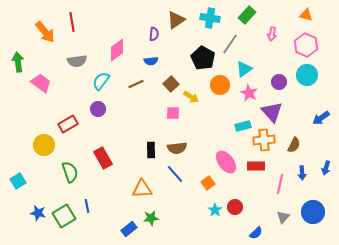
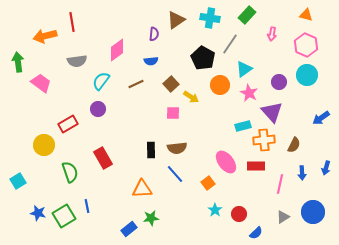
orange arrow at (45, 32): moved 4 px down; rotated 115 degrees clockwise
red circle at (235, 207): moved 4 px right, 7 px down
gray triangle at (283, 217): rotated 16 degrees clockwise
